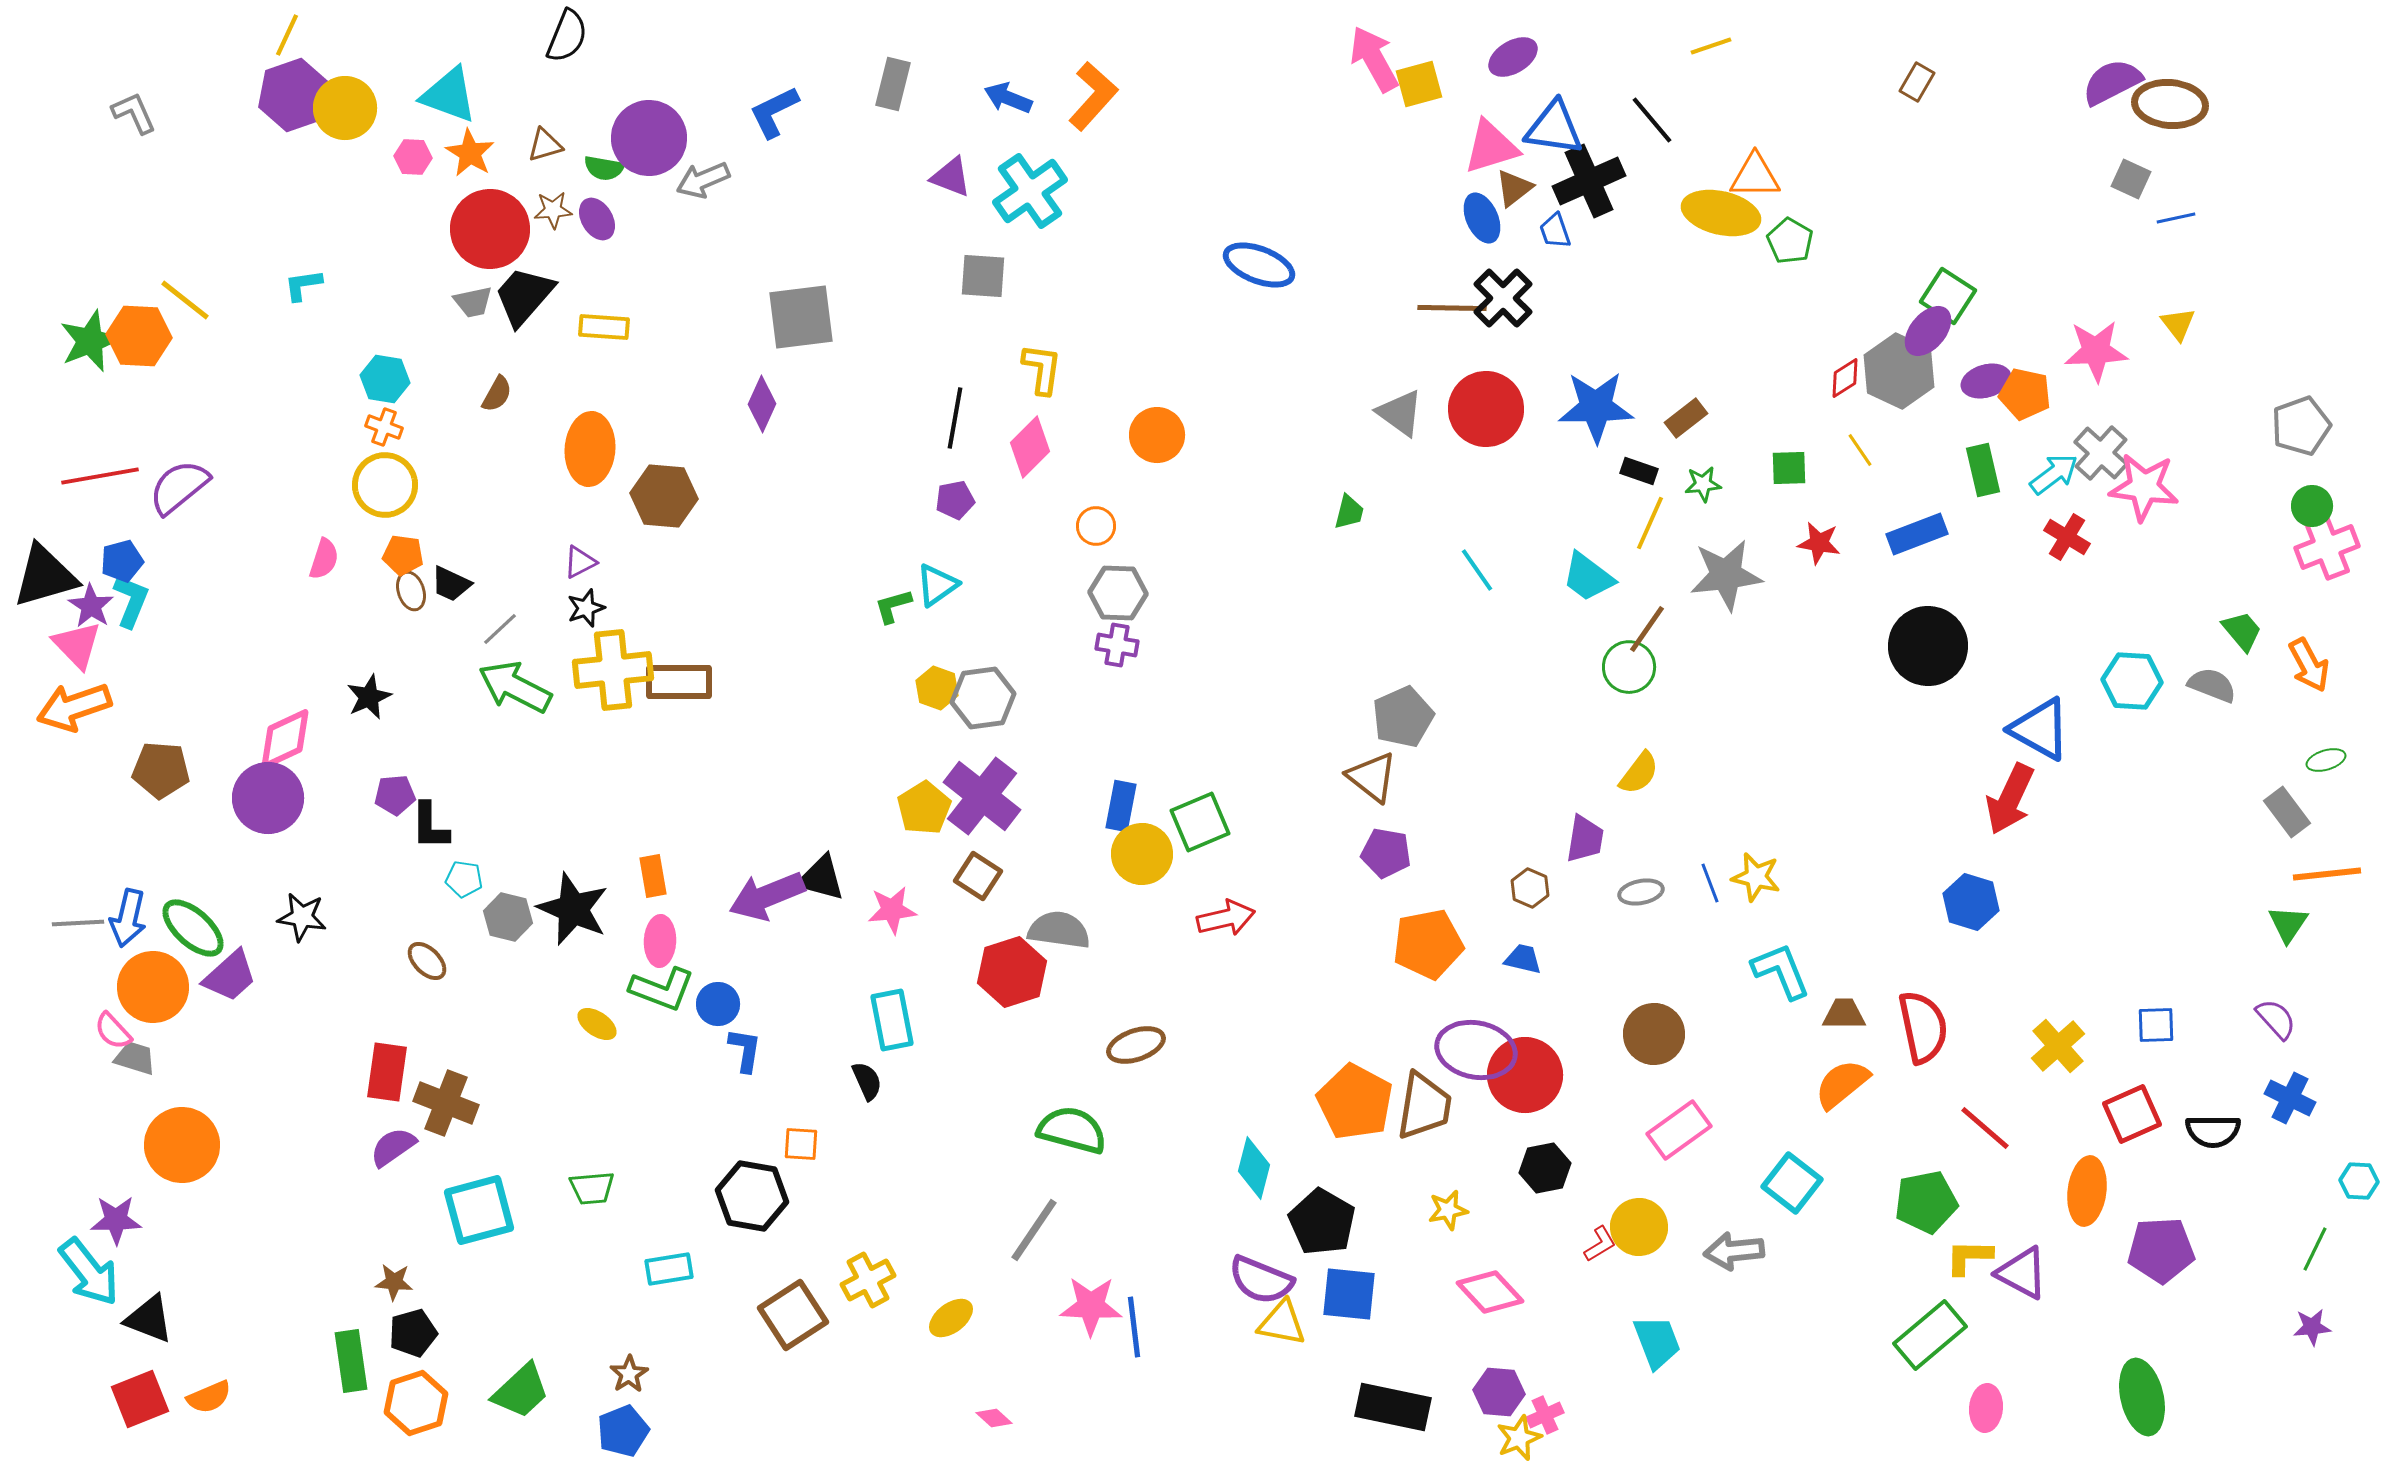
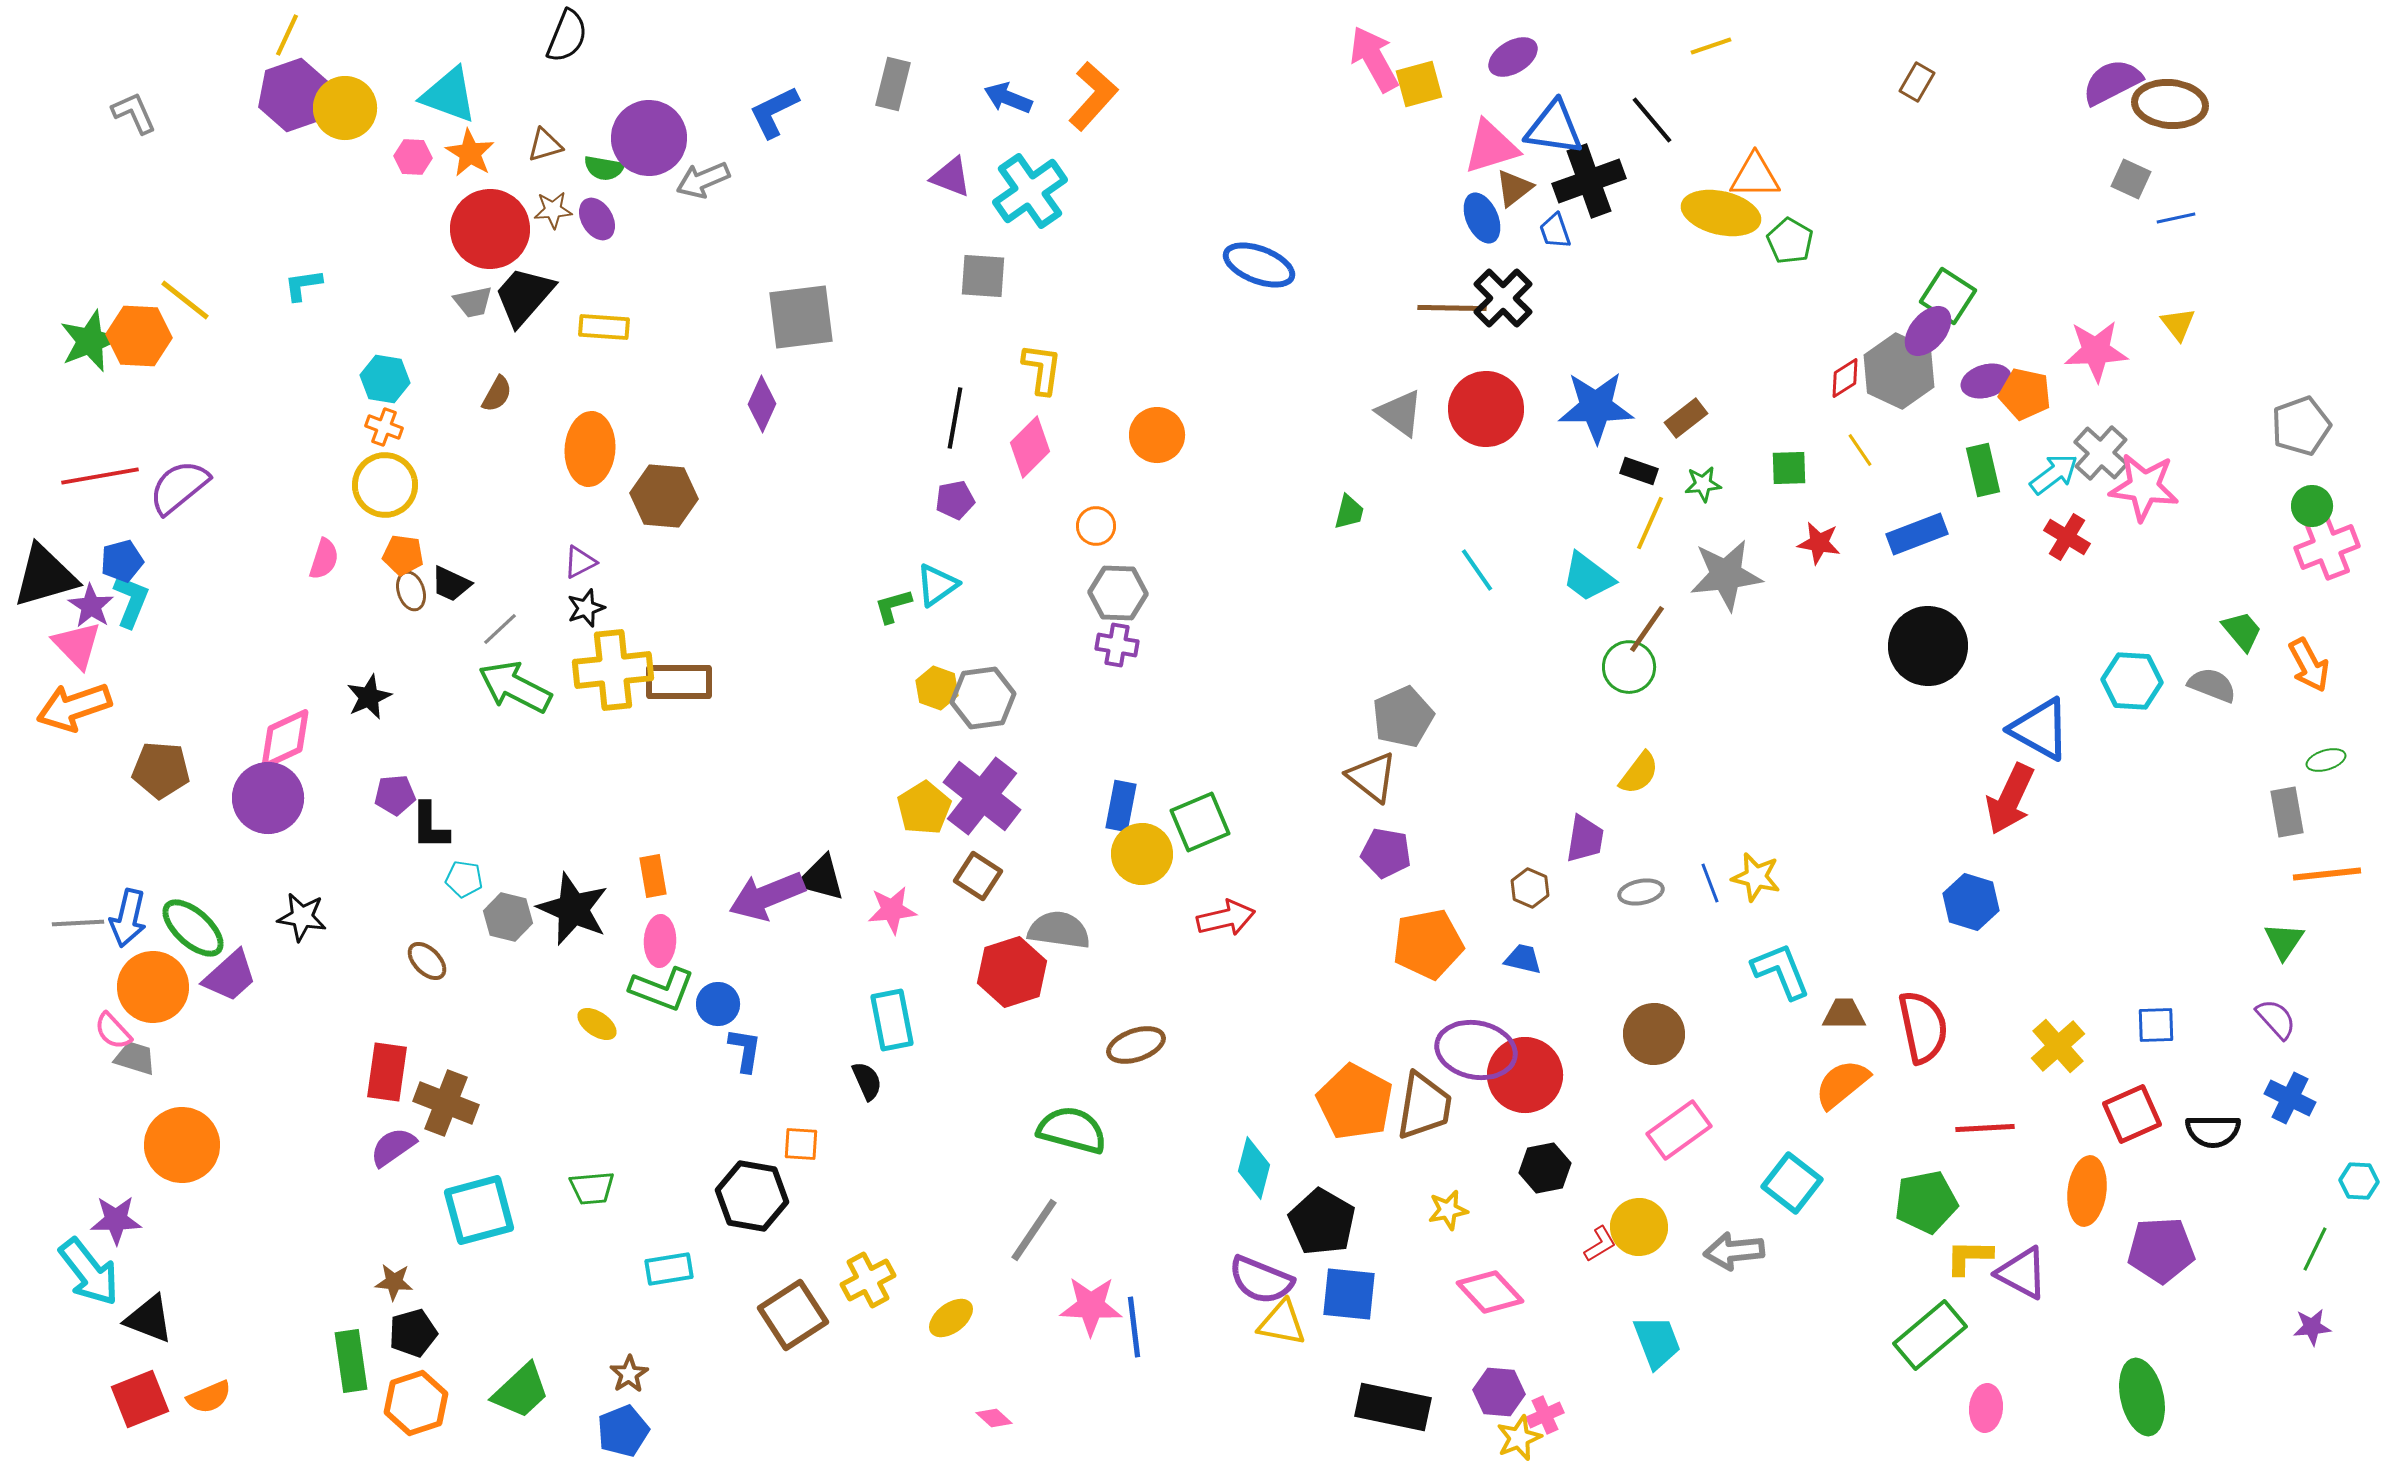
black cross at (1589, 181): rotated 4 degrees clockwise
gray rectangle at (2287, 812): rotated 27 degrees clockwise
green triangle at (2288, 924): moved 4 px left, 17 px down
red line at (1985, 1128): rotated 44 degrees counterclockwise
